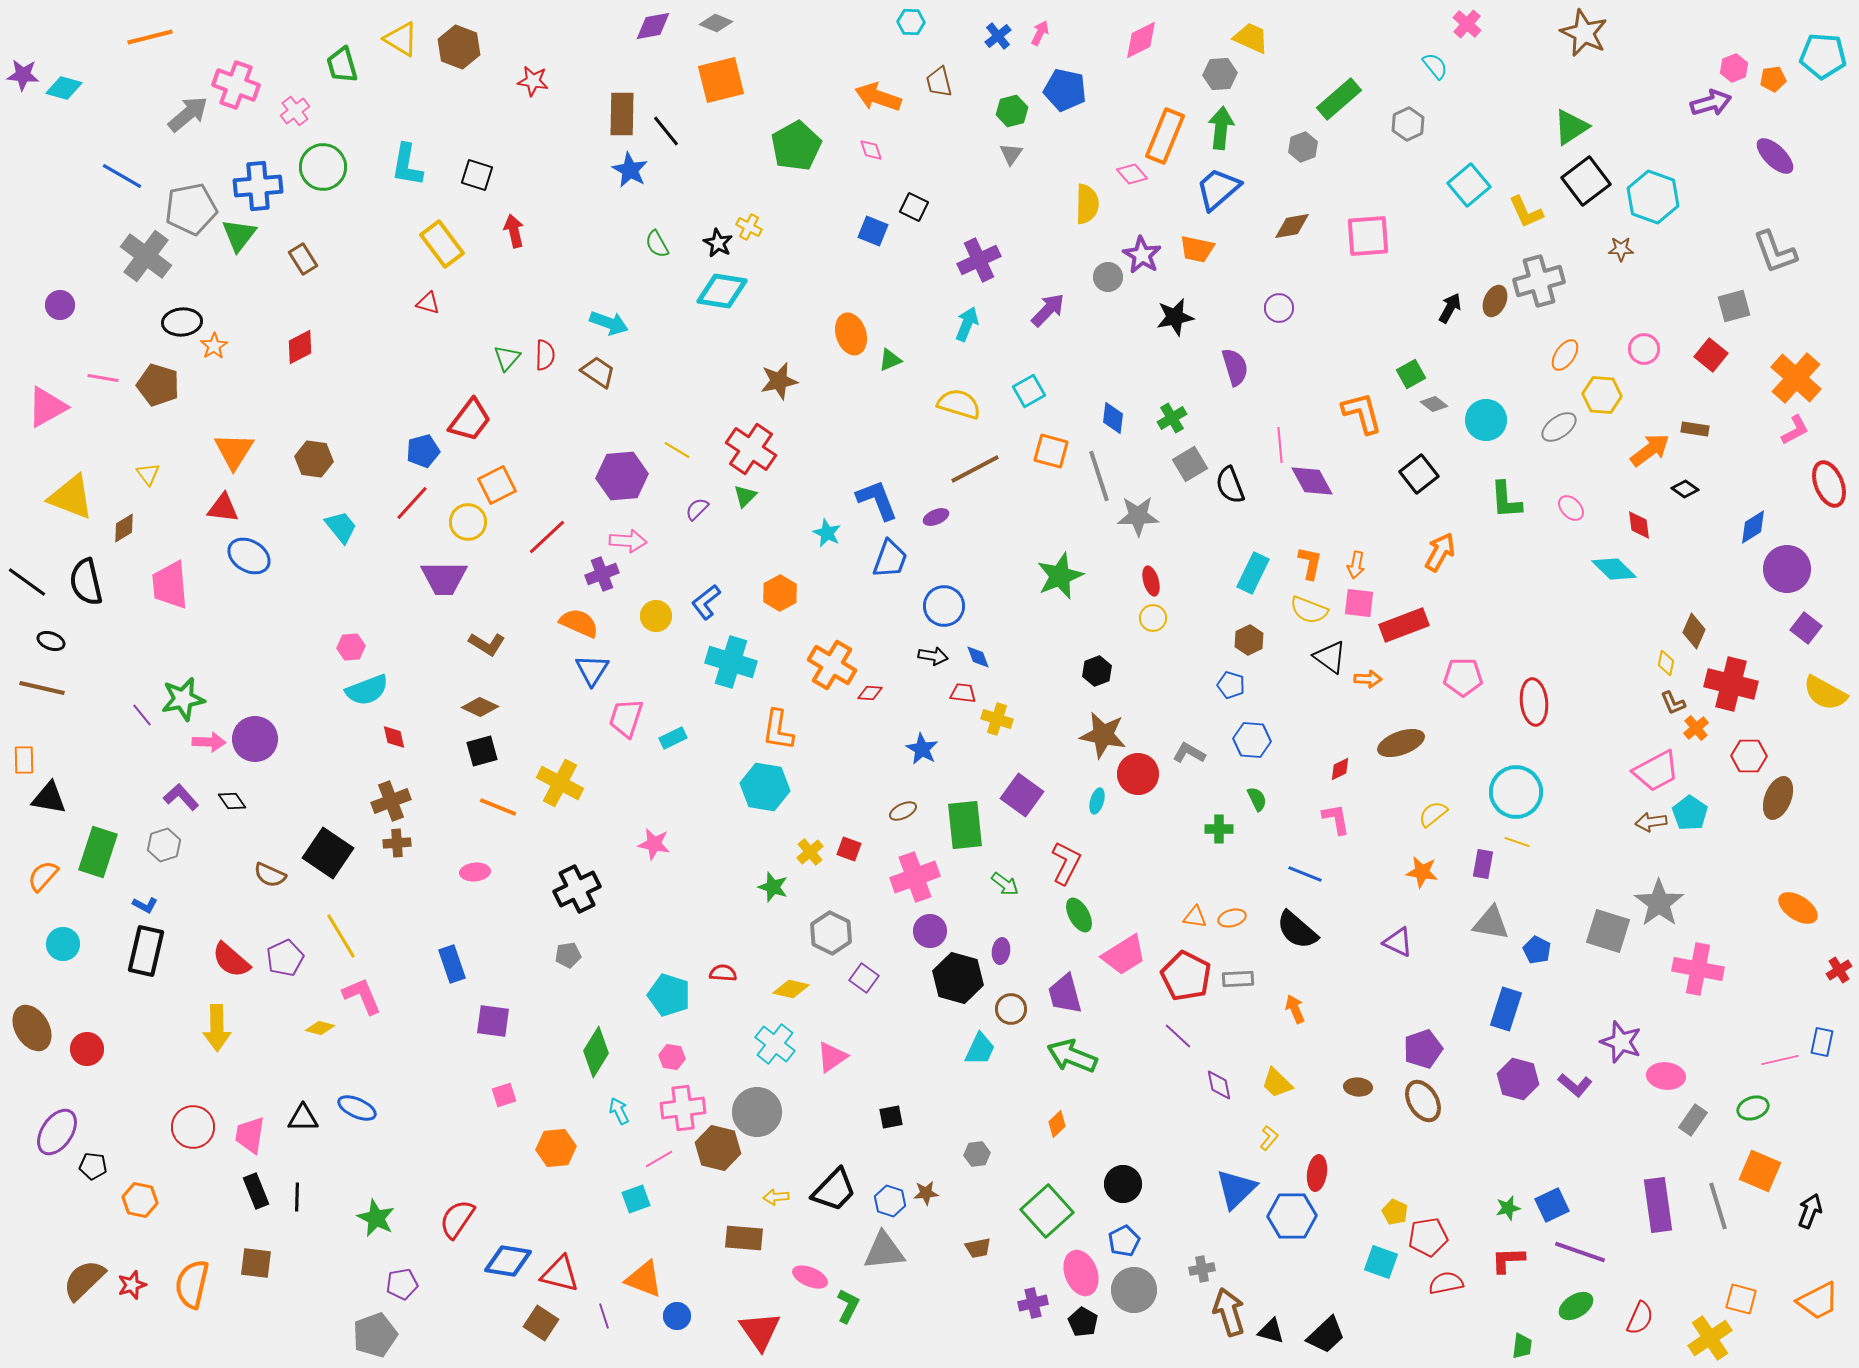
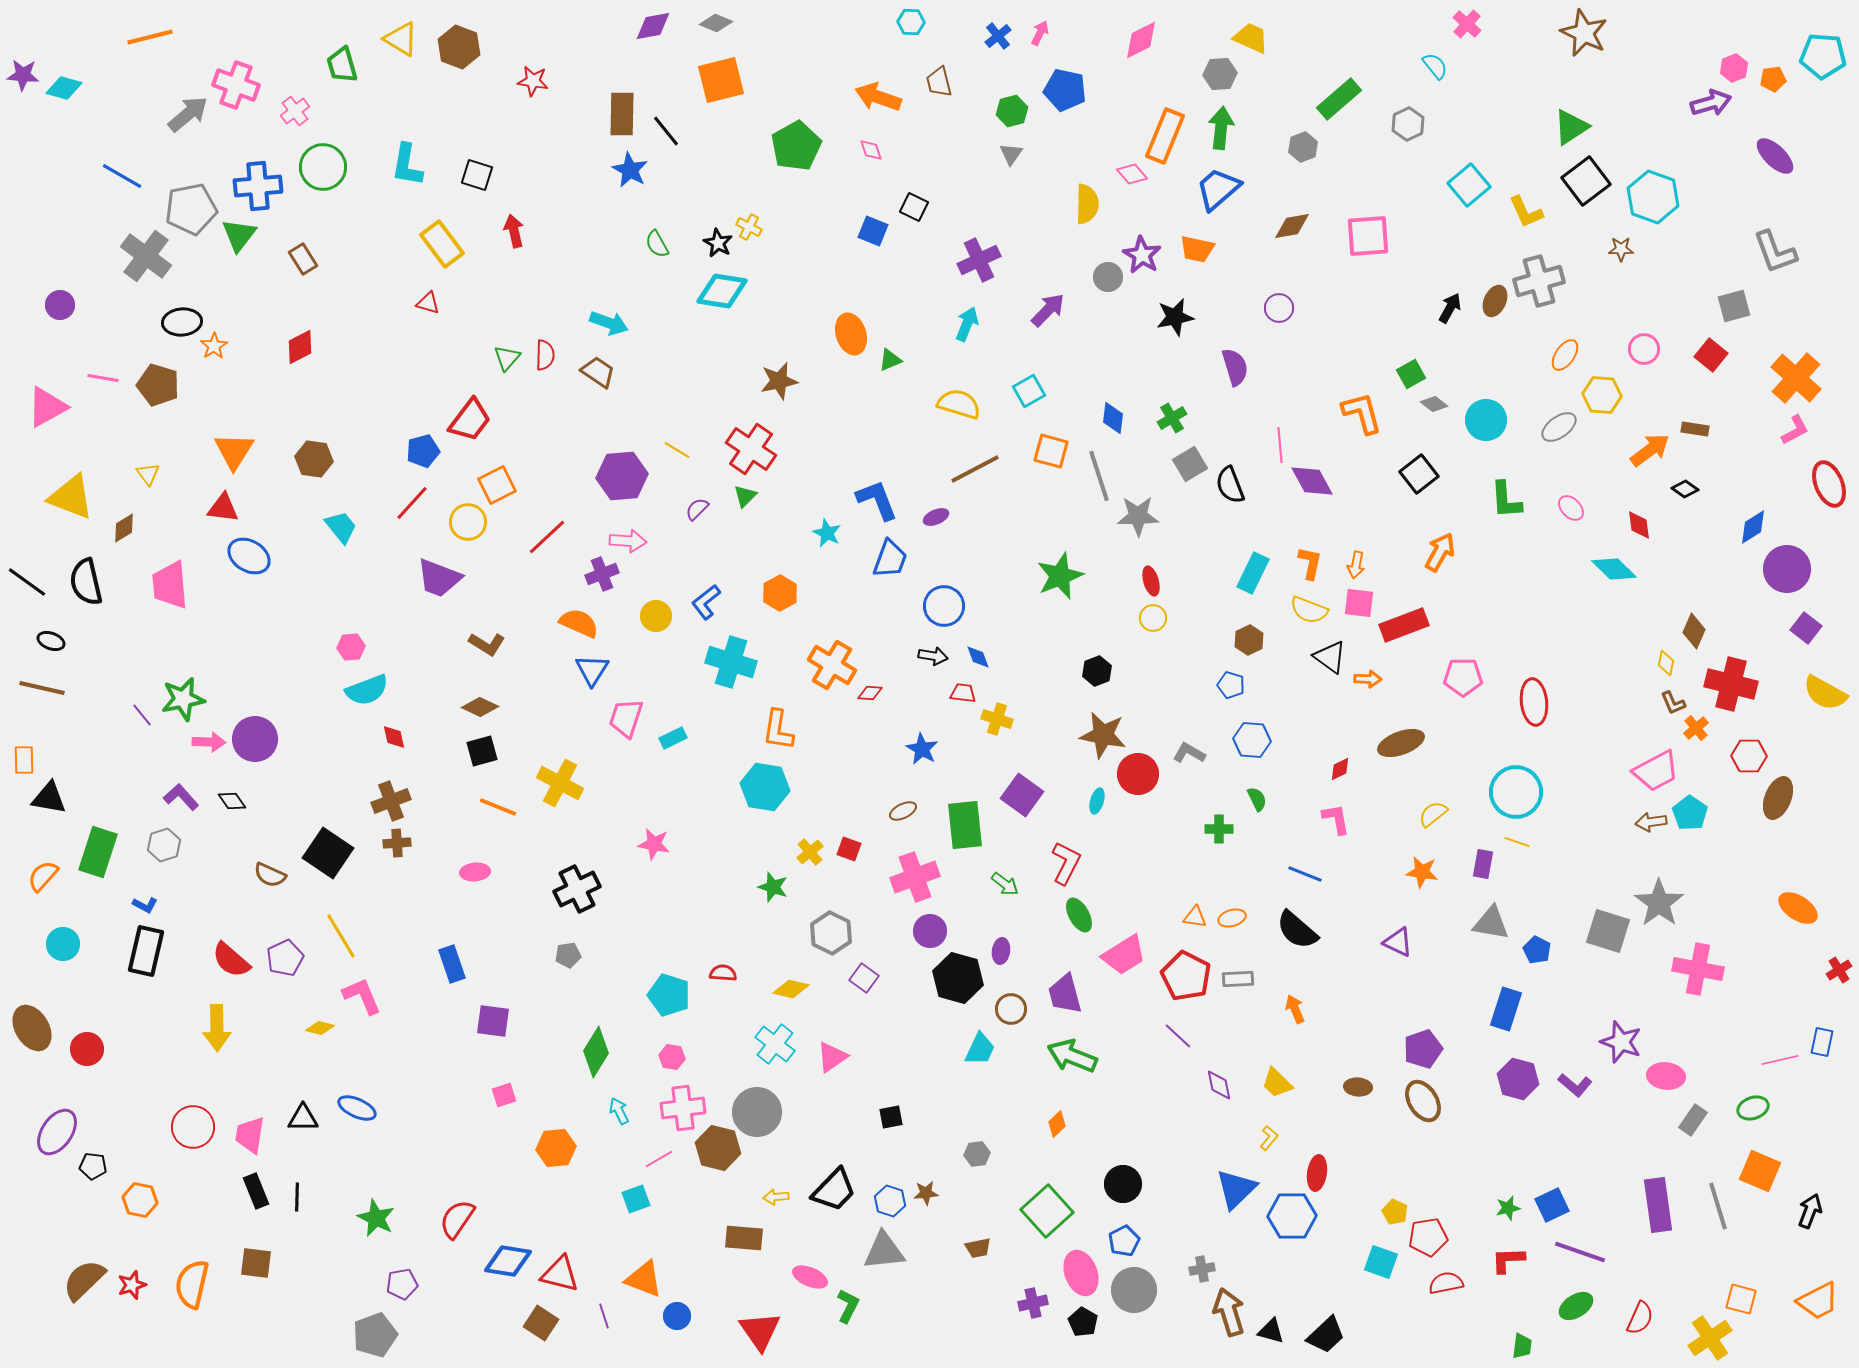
purple trapezoid at (444, 578): moved 5 px left; rotated 21 degrees clockwise
